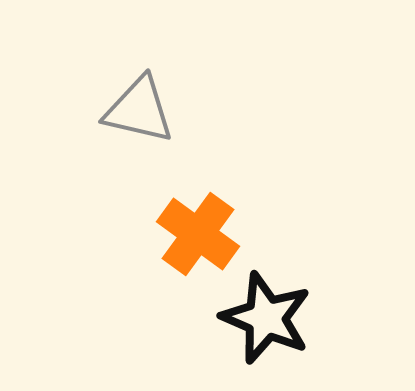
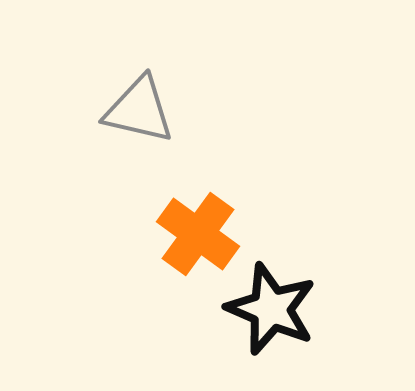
black star: moved 5 px right, 9 px up
